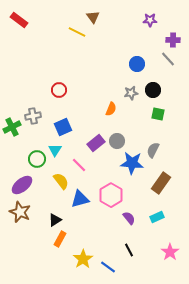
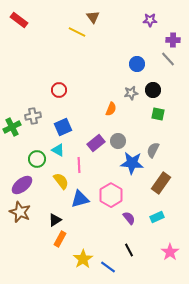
gray circle: moved 1 px right
cyan triangle: moved 3 px right; rotated 32 degrees counterclockwise
pink line: rotated 42 degrees clockwise
